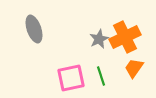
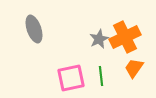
green line: rotated 12 degrees clockwise
